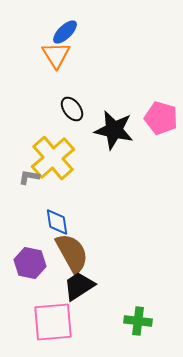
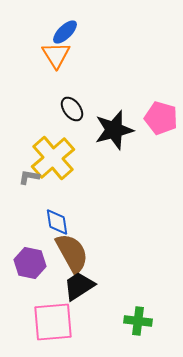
black star: rotated 27 degrees counterclockwise
